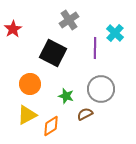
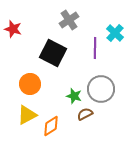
red star: rotated 24 degrees counterclockwise
green star: moved 8 px right
